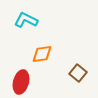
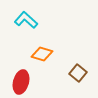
cyan L-shape: rotated 15 degrees clockwise
orange diamond: rotated 25 degrees clockwise
